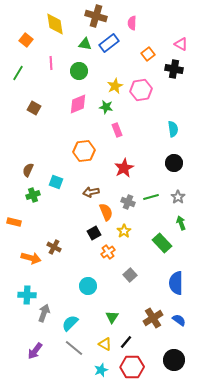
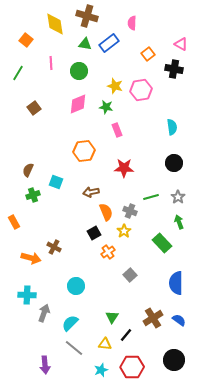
brown cross at (96, 16): moved 9 px left
yellow star at (115, 86): rotated 28 degrees counterclockwise
brown square at (34, 108): rotated 24 degrees clockwise
cyan semicircle at (173, 129): moved 1 px left, 2 px up
red star at (124, 168): rotated 30 degrees clockwise
gray cross at (128, 202): moved 2 px right, 9 px down
orange rectangle at (14, 222): rotated 48 degrees clockwise
green arrow at (181, 223): moved 2 px left, 1 px up
cyan circle at (88, 286): moved 12 px left
black line at (126, 342): moved 7 px up
yellow triangle at (105, 344): rotated 24 degrees counterclockwise
purple arrow at (35, 351): moved 10 px right, 14 px down; rotated 42 degrees counterclockwise
